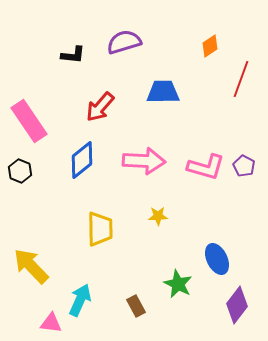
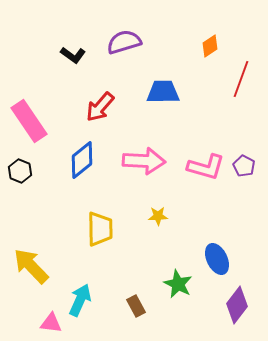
black L-shape: rotated 30 degrees clockwise
